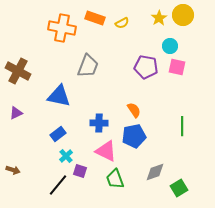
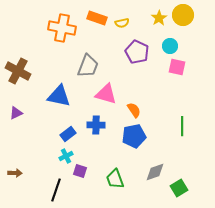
orange rectangle: moved 2 px right
yellow semicircle: rotated 16 degrees clockwise
purple pentagon: moved 9 px left, 15 px up; rotated 15 degrees clockwise
blue cross: moved 3 px left, 2 px down
blue rectangle: moved 10 px right
pink triangle: moved 57 px up; rotated 10 degrees counterclockwise
cyan cross: rotated 16 degrees clockwise
brown arrow: moved 2 px right, 3 px down; rotated 16 degrees counterclockwise
black line: moved 2 px left, 5 px down; rotated 20 degrees counterclockwise
